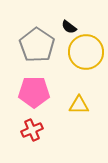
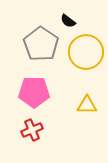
black semicircle: moved 1 px left, 6 px up
gray pentagon: moved 4 px right, 1 px up
yellow triangle: moved 8 px right
